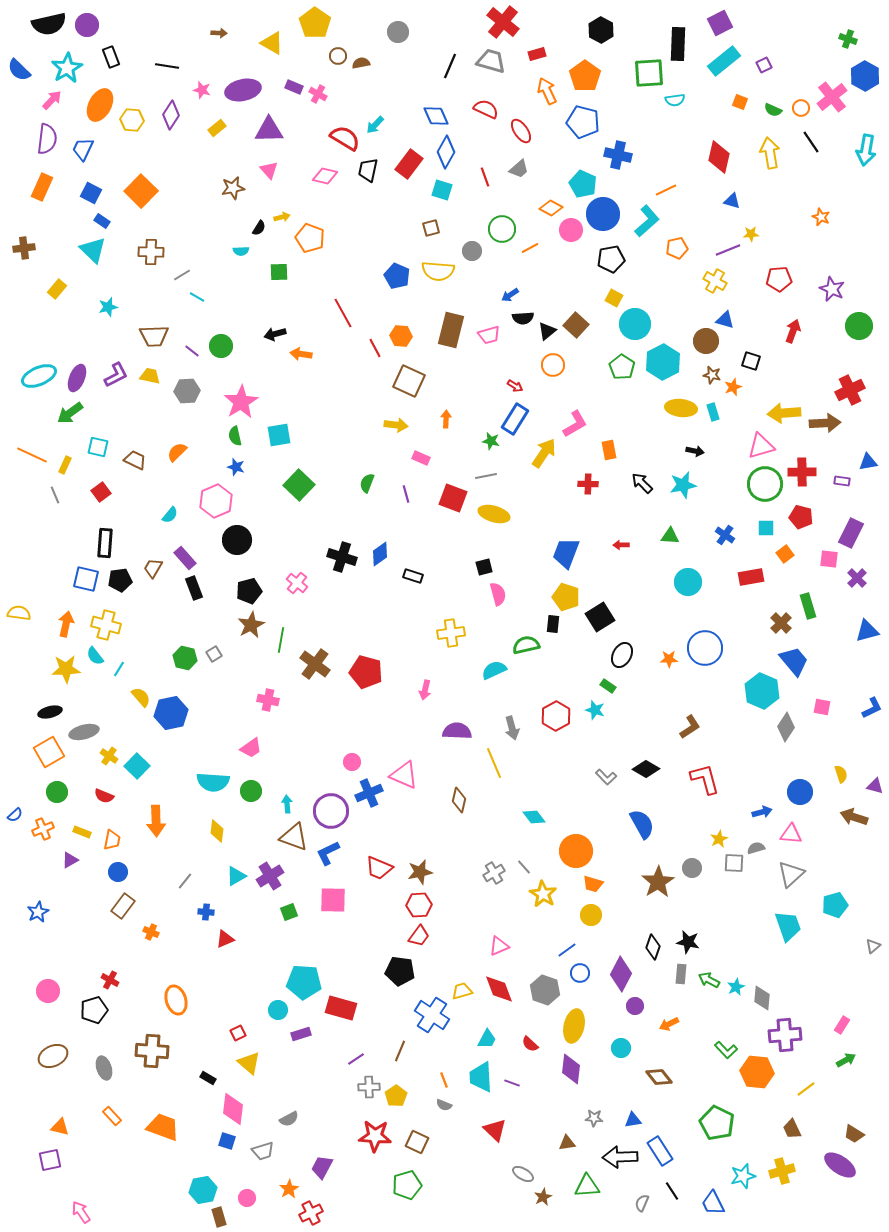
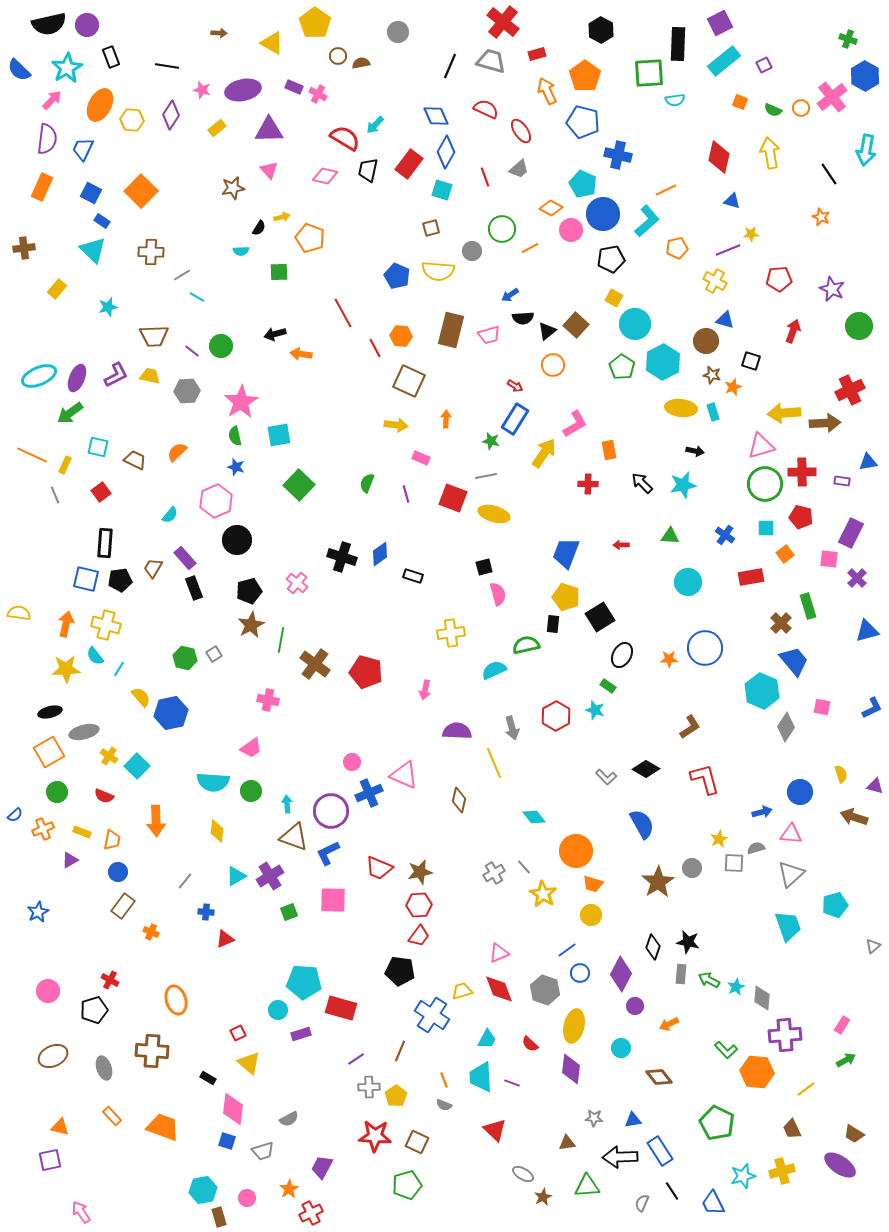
black line at (811, 142): moved 18 px right, 32 px down
pink triangle at (499, 946): moved 7 px down
